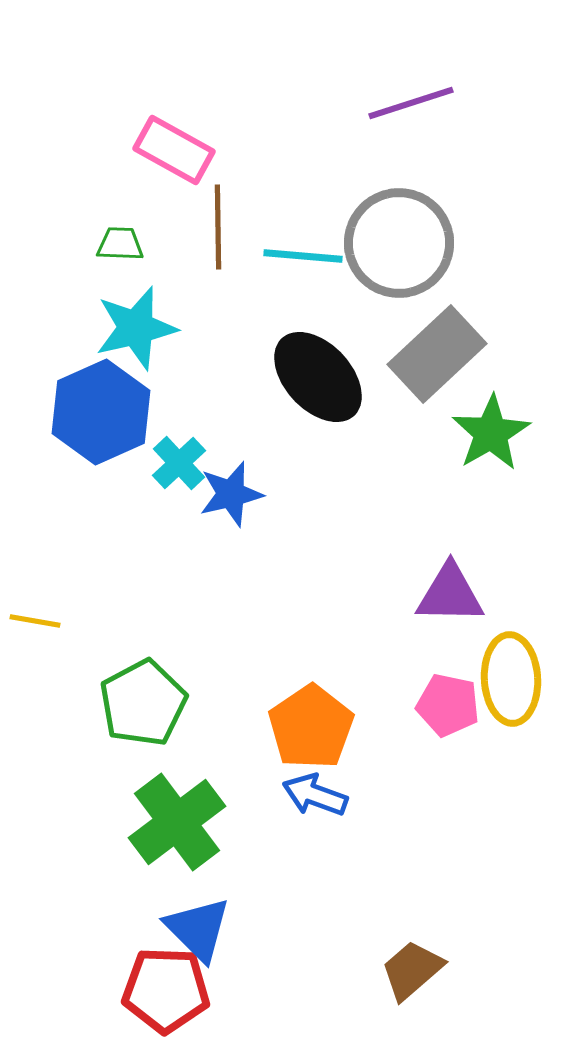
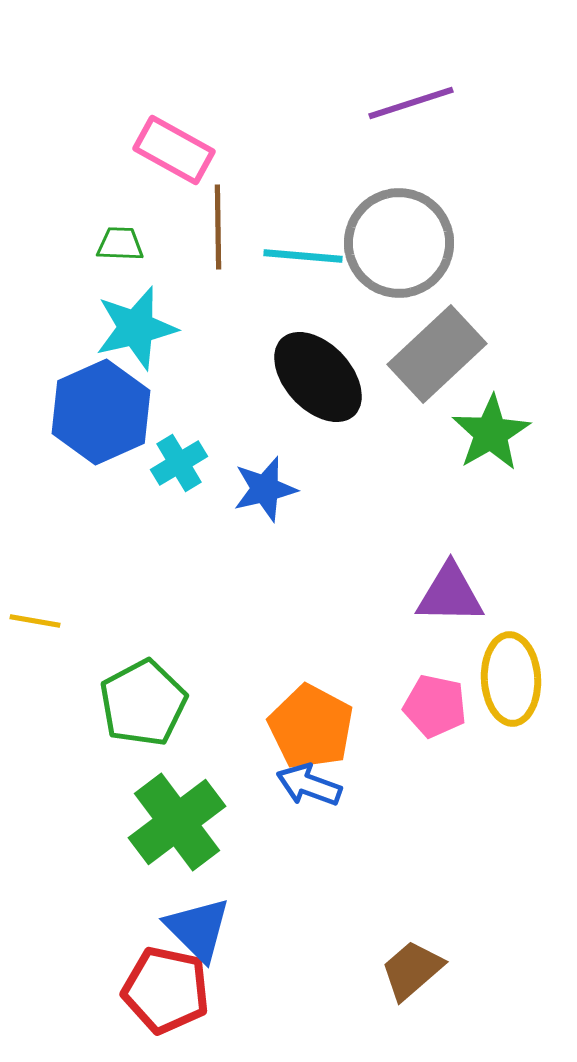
cyan cross: rotated 12 degrees clockwise
blue star: moved 34 px right, 5 px up
pink pentagon: moved 13 px left, 1 px down
orange pentagon: rotated 10 degrees counterclockwise
blue arrow: moved 6 px left, 10 px up
red pentagon: rotated 10 degrees clockwise
